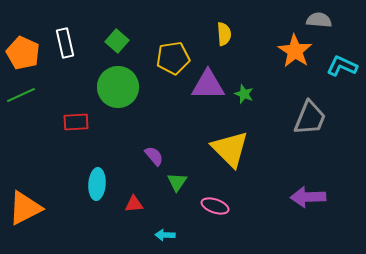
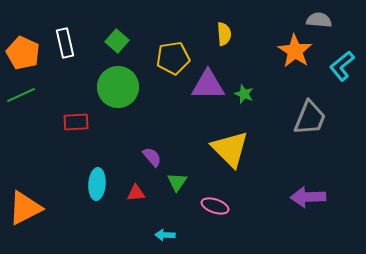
cyan L-shape: rotated 64 degrees counterclockwise
purple semicircle: moved 2 px left, 1 px down
red triangle: moved 2 px right, 11 px up
